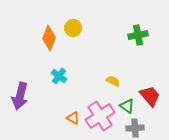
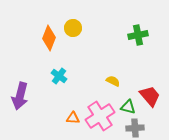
green triangle: moved 1 px right, 1 px down; rotated 21 degrees counterclockwise
orange triangle: rotated 24 degrees counterclockwise
